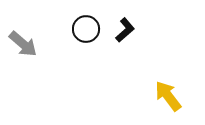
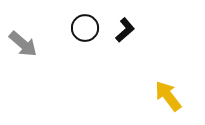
black circle: moved 1 px left, 1 px up
